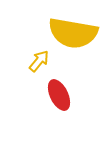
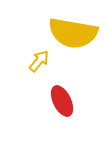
red ellipse: moved 3 px right, 6 px down
